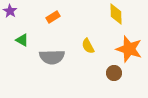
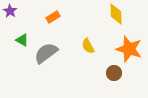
gray semicircle: moved 6 px left, 4 px up; rotated 145 degrees clockwise
